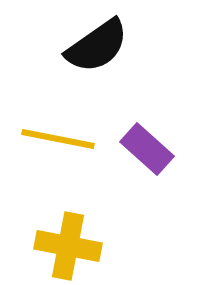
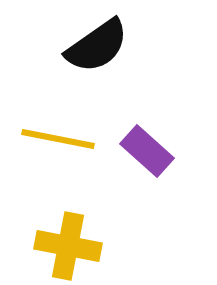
purple rectangle: moved 2 px down
